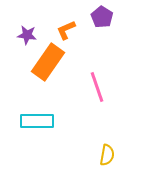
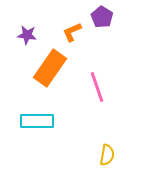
orange L-shape: moved 6 px right, 2 px down
orange rectangle: moved 2 px right, 6 px down
